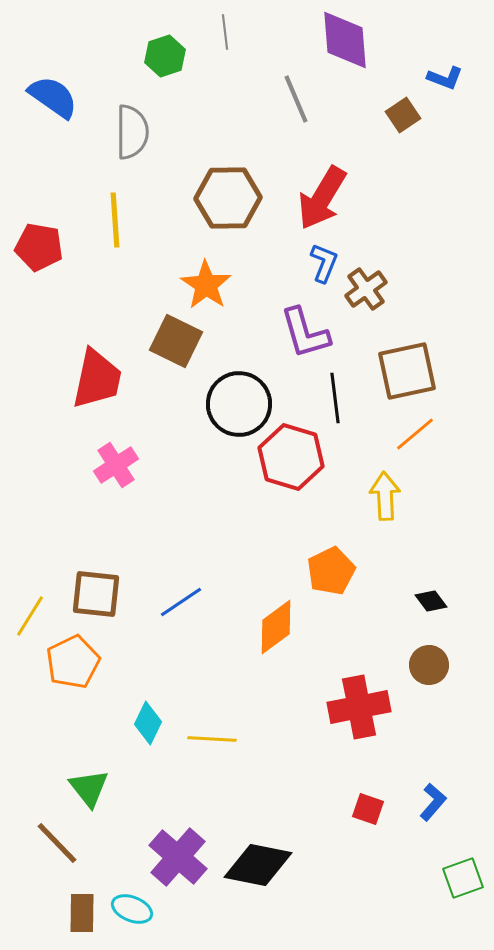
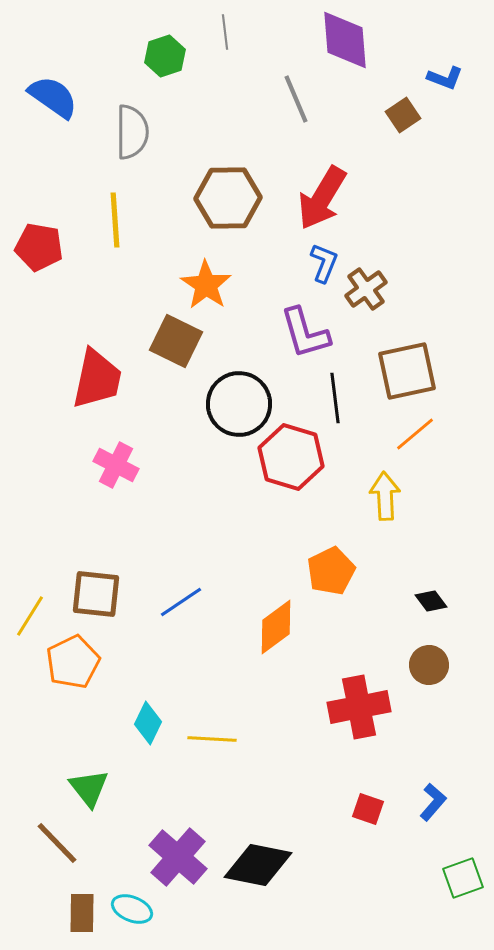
pink cross at (116, 465): rotated 30 degrees counterclockwise
